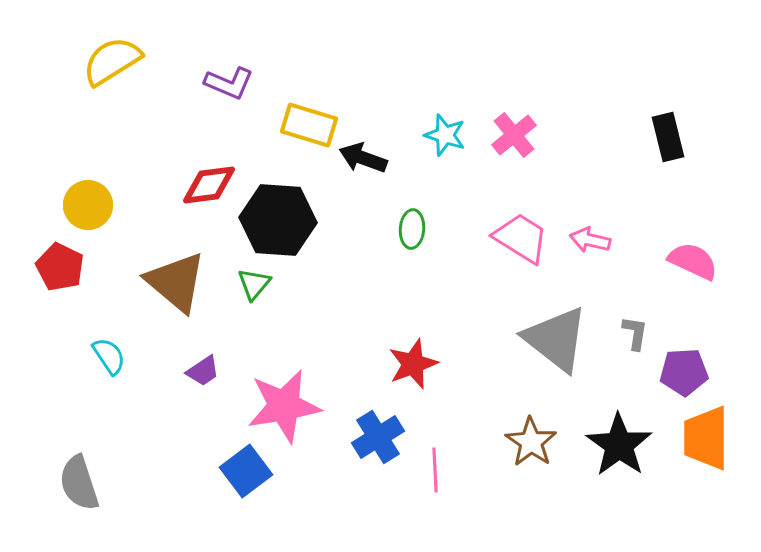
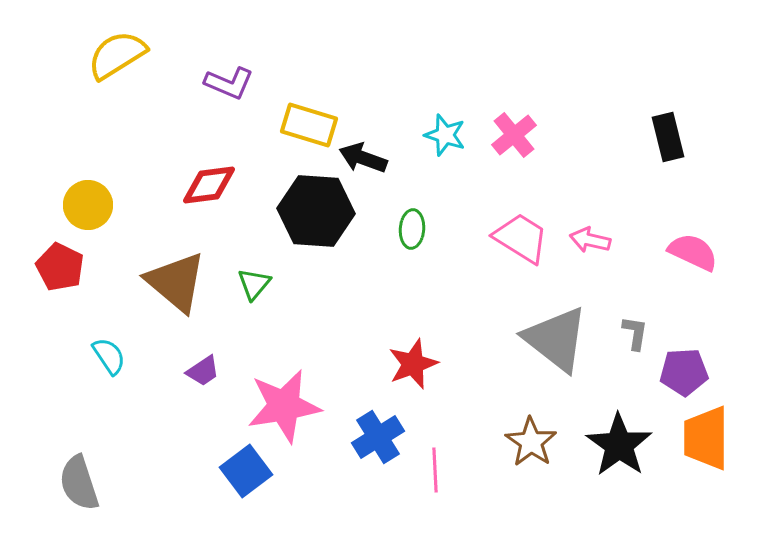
yellow semicircle: moved 5 px right, 6 px up
black hexagon: moved 38 px right, 9 px up
pink semicircle: moved 9 px up
